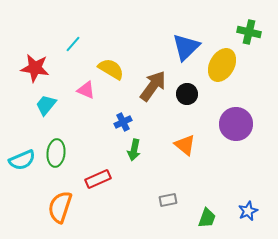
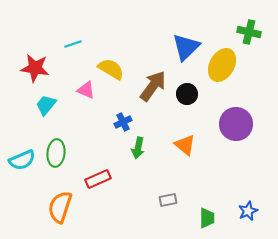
cyan line: rotated 30 degrees clockwise
green arrow: moved 4 px right, 2 px up
green trapezoid: rotated 20 degrees counterclockwise
